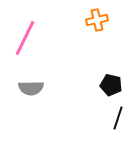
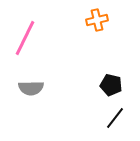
black line: moved 3 px left; rotated 20 degrees clockwise
